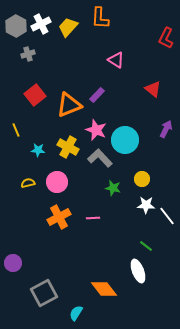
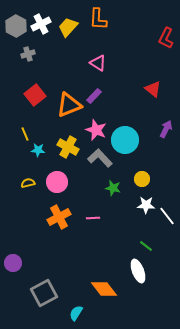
orange L-shape: moved 2 px left, 1 px down
pink triangle: moved 18 px left, 3 px down
purple rectangle: moved 3 px left, 1 px down
yellow line: moved 9 px right, 4 px down
